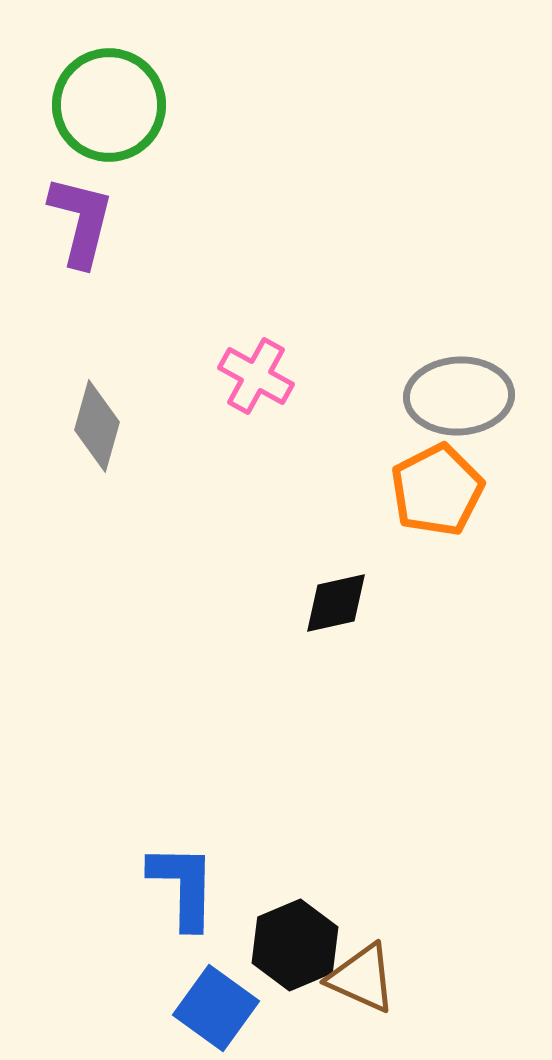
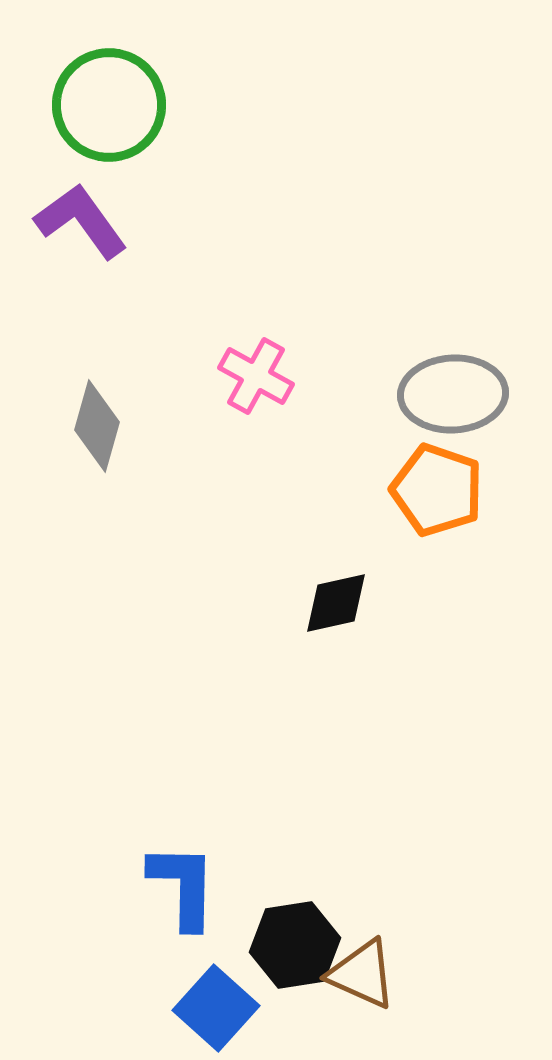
purple L-shape: rotated 50 degrees counterclockwise
gray ellipse: moved 6 px left, 2 px up
orange pentagon: rotated 26 degrees counterclockwise
black hexagon: rotated 14 degrees clockwise
brown triangle: moved 4 px up
blue square: rotated 6 degrees clockwise
